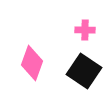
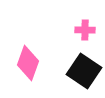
pink diamond: moved 4 px left
